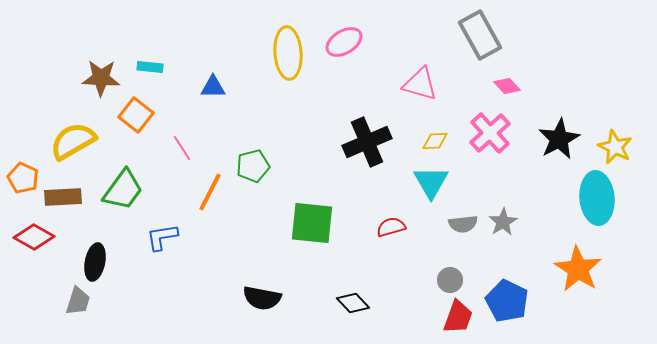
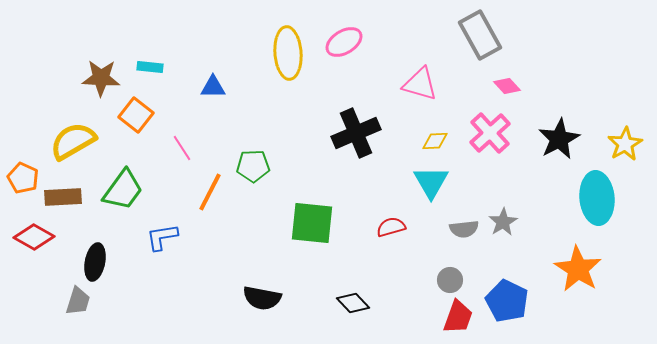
black cross: moved 11 px left, 9 px up
yellow star: moved 10 px right, 3 px up; rotated 16 degrees clockwise
green pentagon: rotated 12 degrees clockwise
gray semicircle: moved 1 px right, 5 px down
